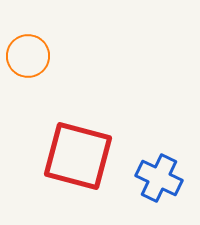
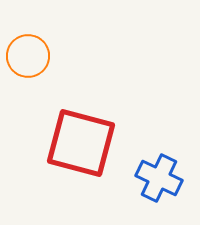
red square: moved 3 px right, 13 px up
